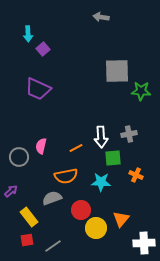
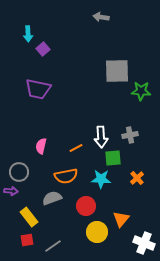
purple trapezoid: rotated 12 degrees counterclockwise
gray cross: moved 1 px right, 1 px down
gray circle: moved 15 px down
orange cross: moved 1 px right, 3 px down; rotated 24 degrees clockwise
cyan star: moved 3 px up
purple arrow: rotated 48 degrees clockwise
red circle: moved 5 px right, 4 px up
yellow circle: moved 1 px right, 4 px down
white cross: rotated 25 degrees clockwise
